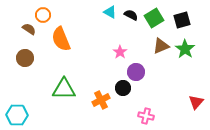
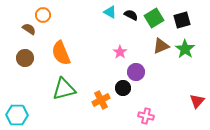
orange semicircle: moved 14 px down
green triangle: rotated 15 degrees counterclockwise
red triangle: moved 1 px right, 1 px up
